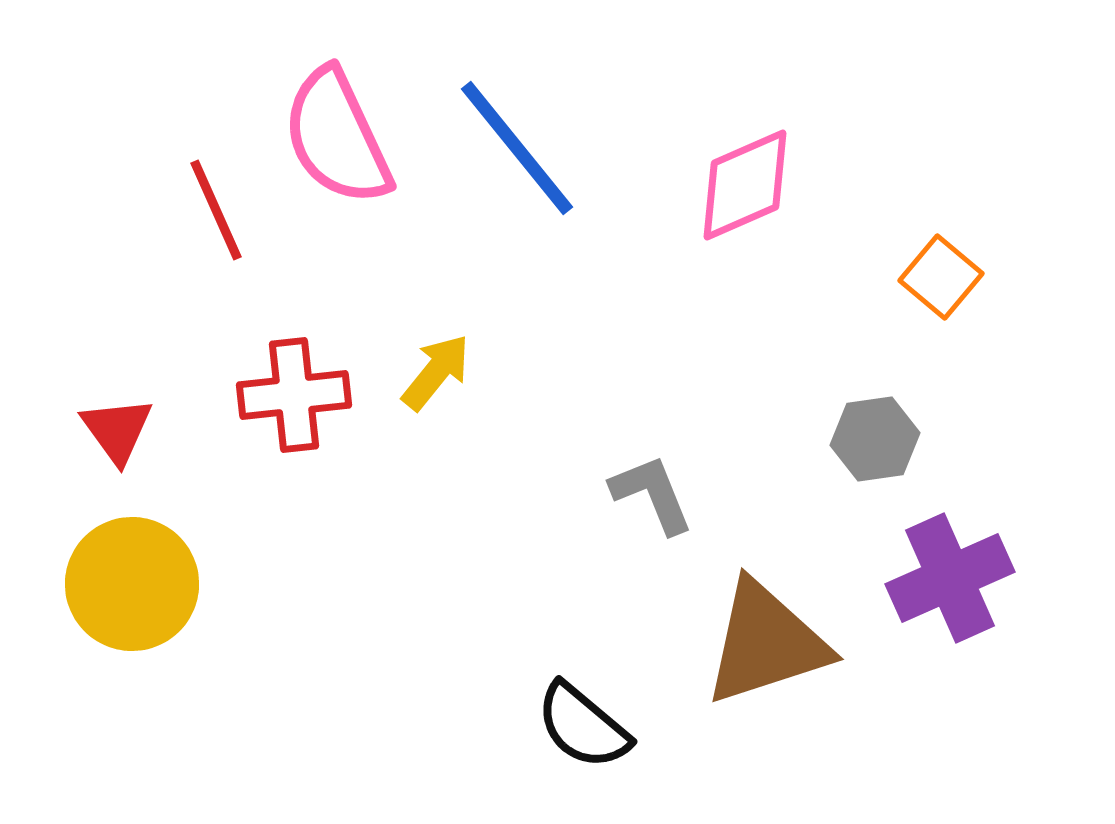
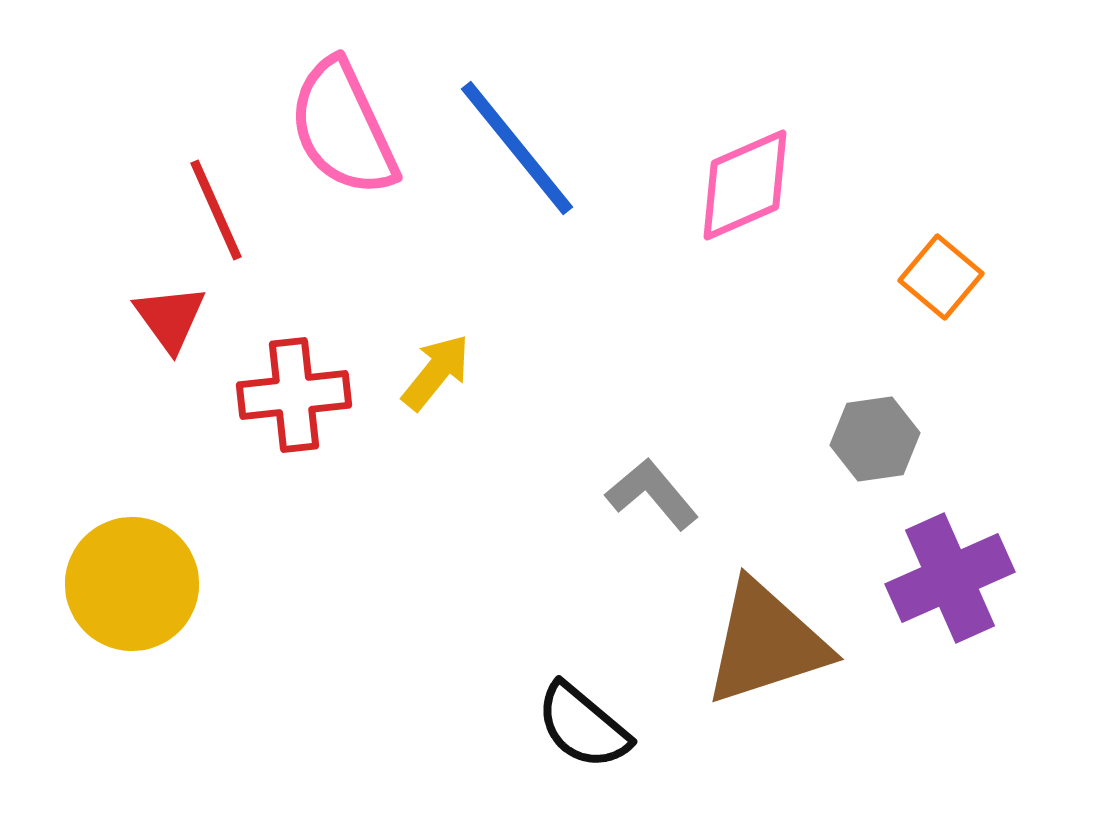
pink semicircle: moved 6 px right, 9 px up
red triangle: moved 53 px right, 112 px up
gray L-shape: rotated 18 degrees counterclockwise
